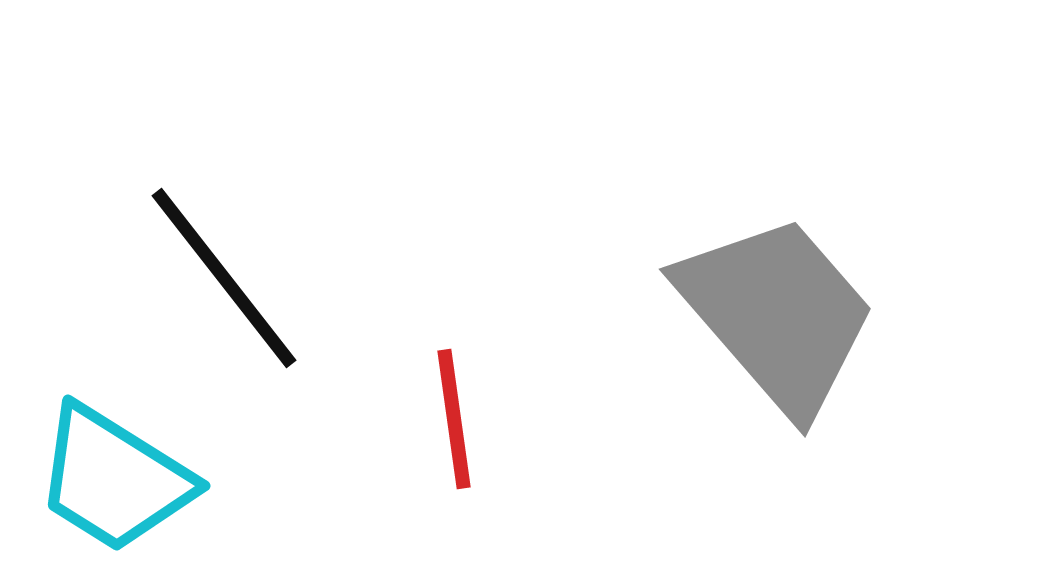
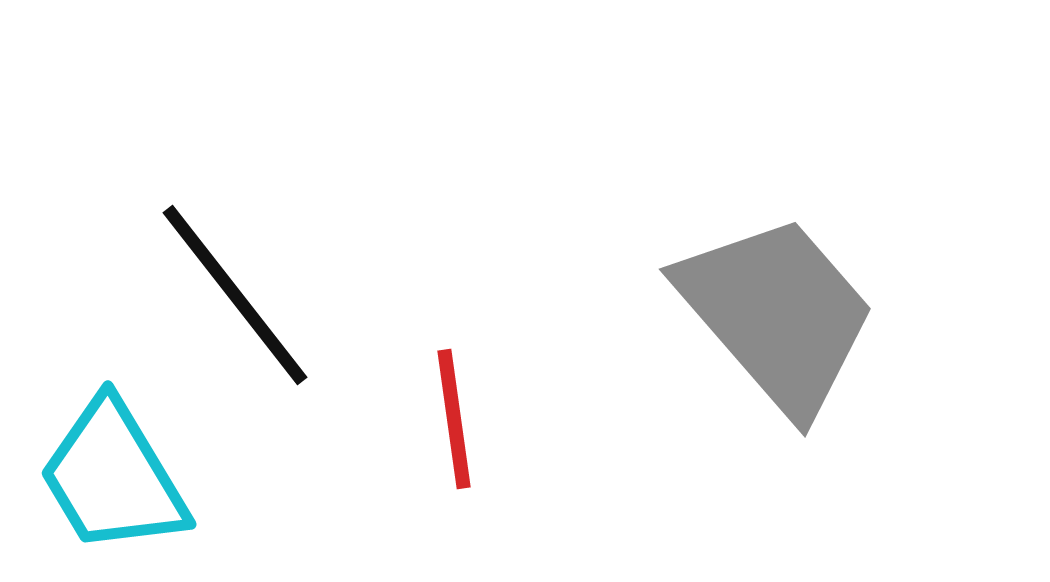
black line: moved 11 px right, 17 px down
cyan trapezoid: moved 1 px left, 2 px up; rotated 27 degrees clockwise
